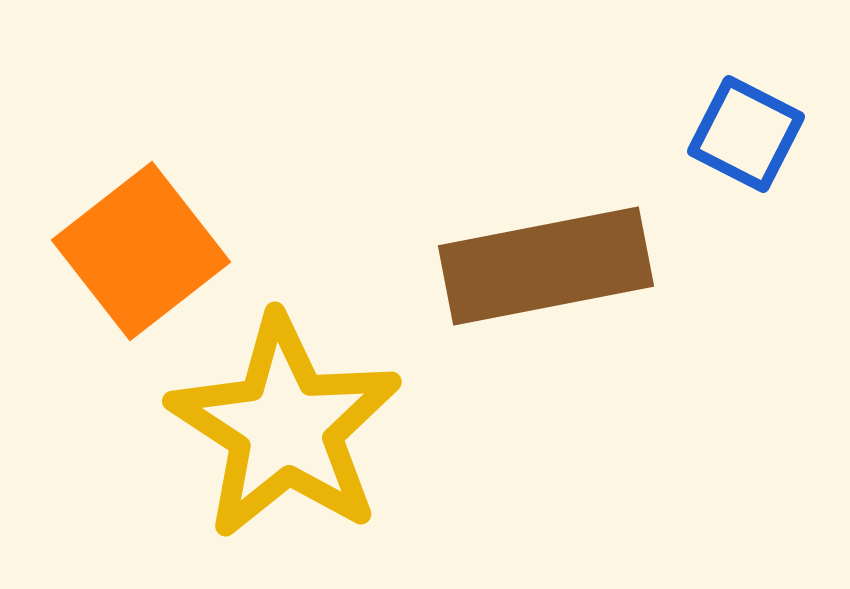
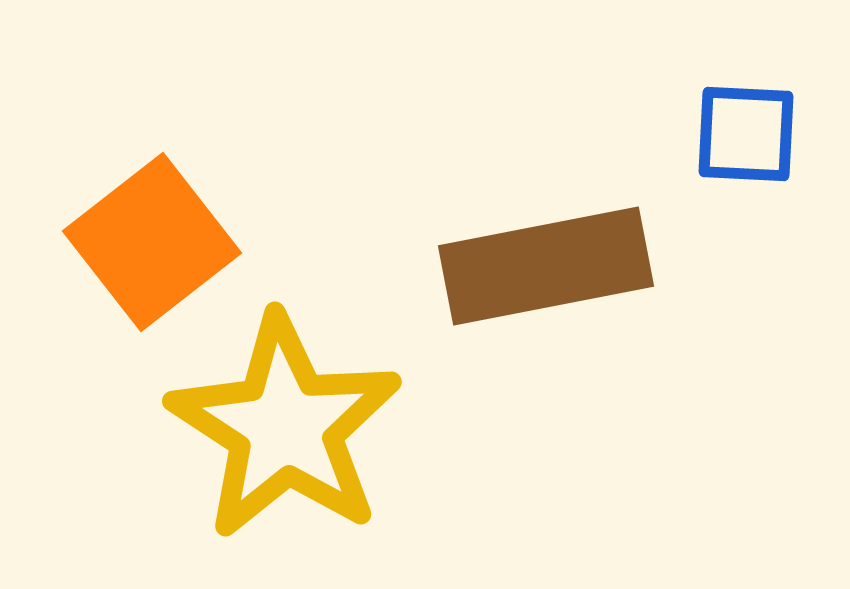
blue square: rotated 24 degrees counterclockwise
orange square: moved 11 px right, 9 px up
